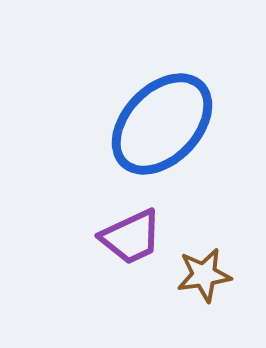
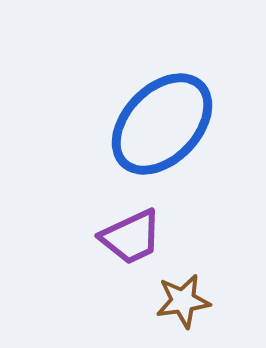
brown star: moved 21 px left, 26 px down
